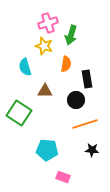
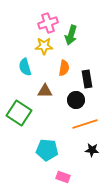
yellow star: rotated 18 degrees counterclockwise
orange semicircle: moved 2 px left, 4 px down
